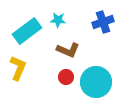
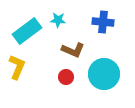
blue cross: rotated 25 degrees clockwise
brown L-shape: moved 5 px right
yellow L-shape: moved 1 px left, 1 px up
cyan circle: moved 8 px right, 8 px up
